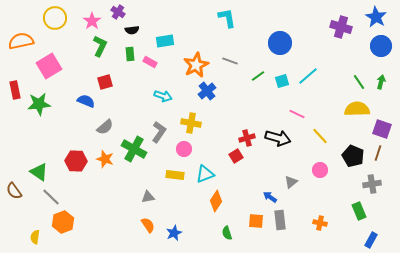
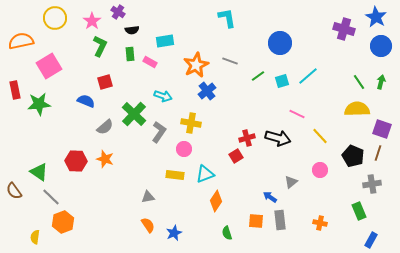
purple cross at (341, 27): moved 3 px right, 2 px down
green cross at (134, 149): moved 35 px up; rotated 15 degrees clockwise
